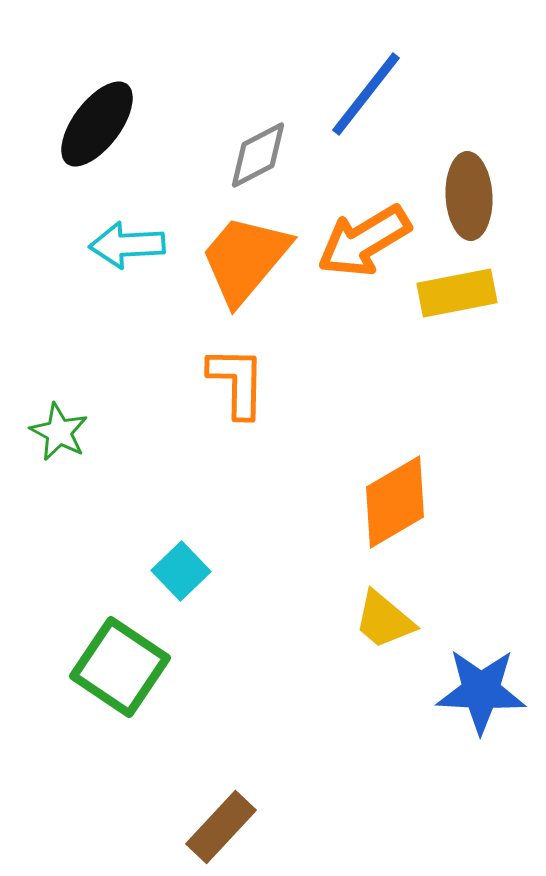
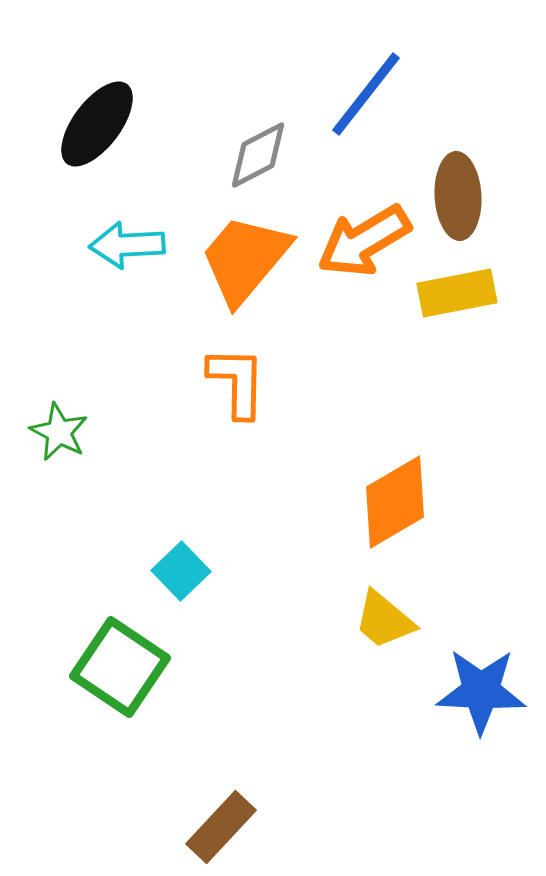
brown ellipse: moved 11 px left
